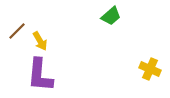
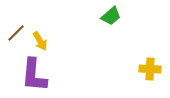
brown line: moved 1 px left, 2 px down
yellow cross: rotated 20 degrees counterclockwise
purple L-shape: moved 6 px left
